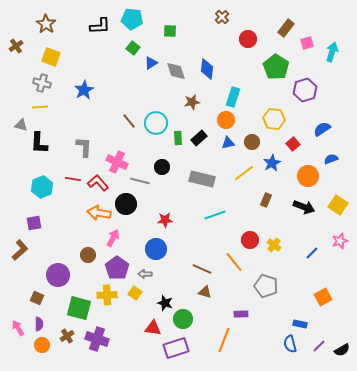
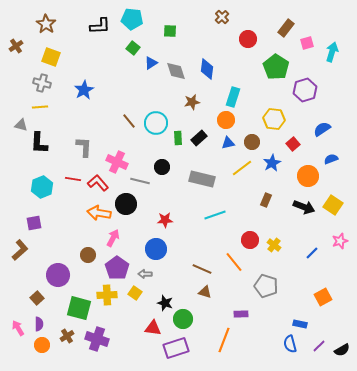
yellow line at (244, 173): moved 2 px left, 5 px up
yellow square at (338, 205): moved 5 px left
brown square at (37, 298): rotated 24 degrees clockwise
